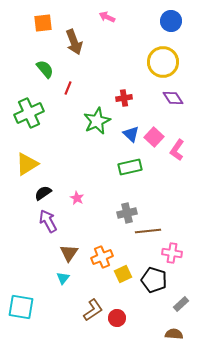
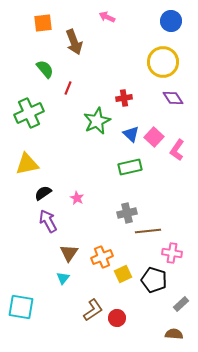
yellow triangle: rotated 20 degrees clockwise
